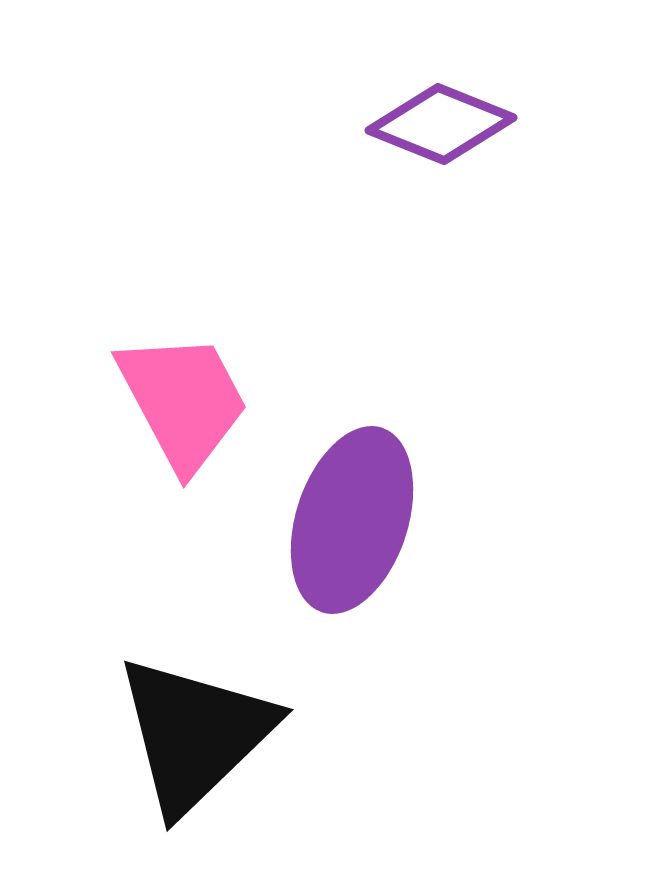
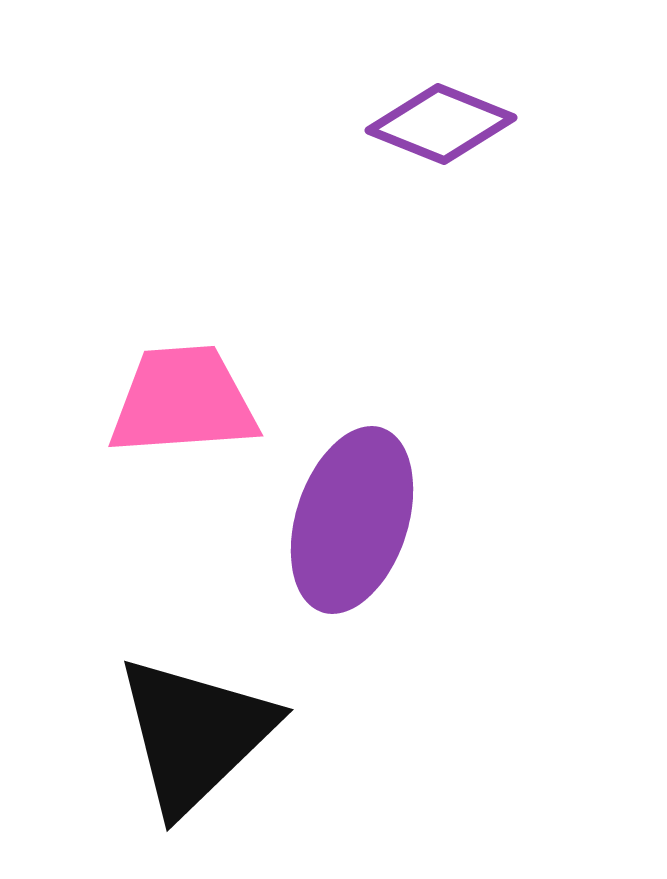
pink trapezoid: rotated 66 degrees counterclockwise
